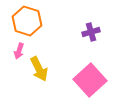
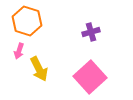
pink square: moved 3 px up
